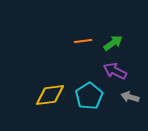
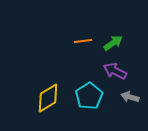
yellow diamond: moved 2 px left, 3 px down; rotated 24 degrees counterclockwise
